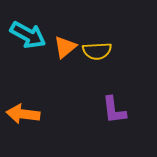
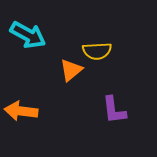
orange triangle: moved 6 px right, 23 px down
orange arrow: moved 2 px left, 3 px up
